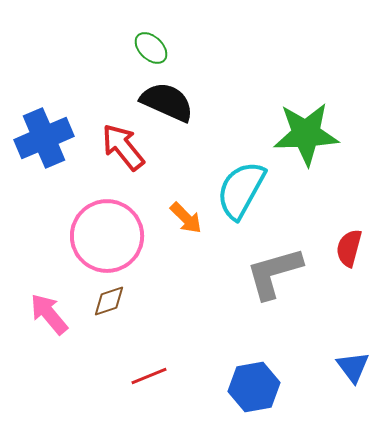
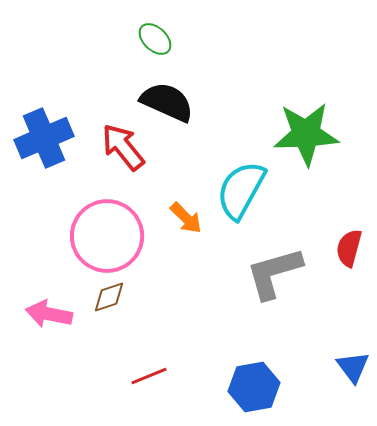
green ellipse: moved 4 px right, 9 px up
brown diamond: moved 4 px up
pink arrow: rotated 39 degrees counterclockwise
